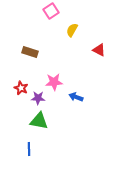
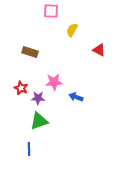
pink square: rotated 35 degrees clockwise
green triangle: rotated 30 degrees counterclockwise
